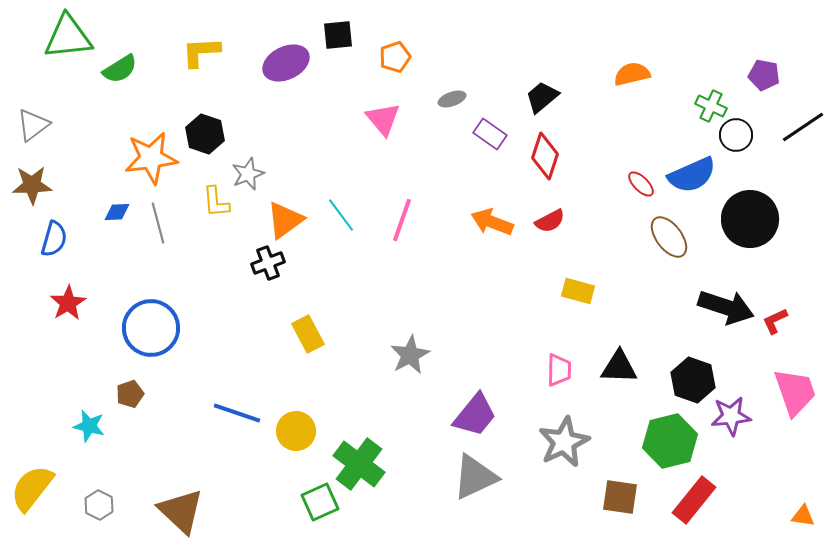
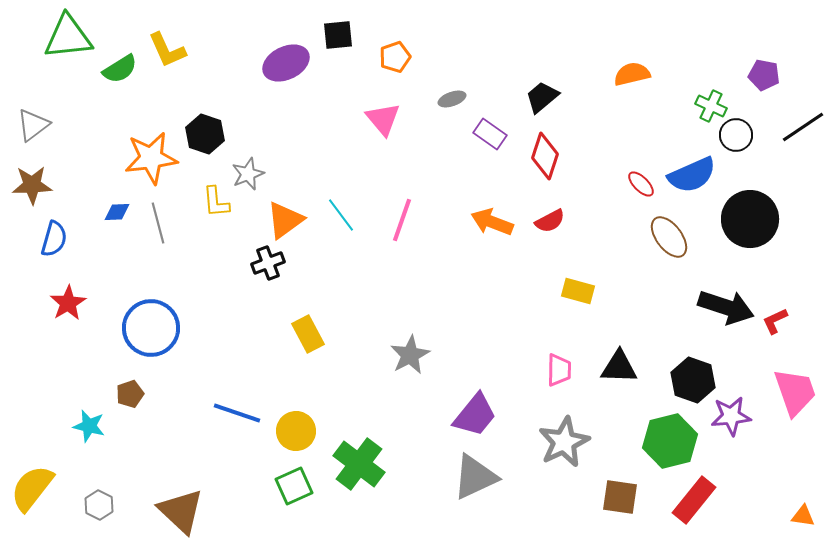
yellow L-shape at (201, 52): moved 34 px left, 2 px up; rotated 111 degrees counterclockwise
green square at (320, 502): moved 26 px left, 16 px up
